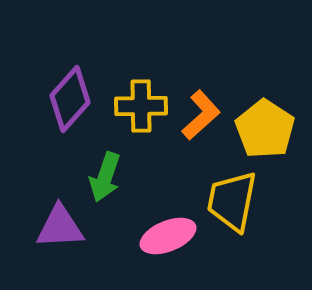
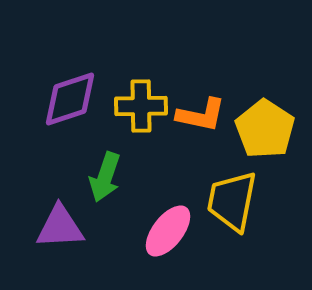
purple diamond: rotated 30 degrees clockwise
orange L-shape: rotated 54 degrees clockwise
pink ellipse: moved 5 px up; rotated 30 degrees counterclockwise
